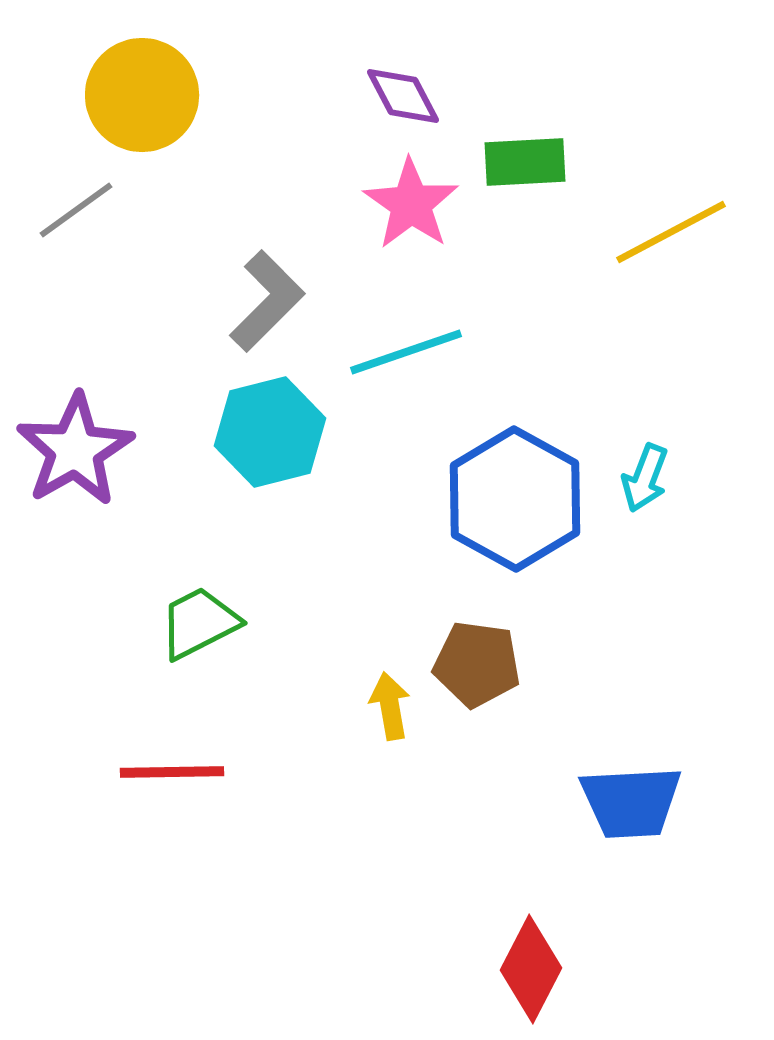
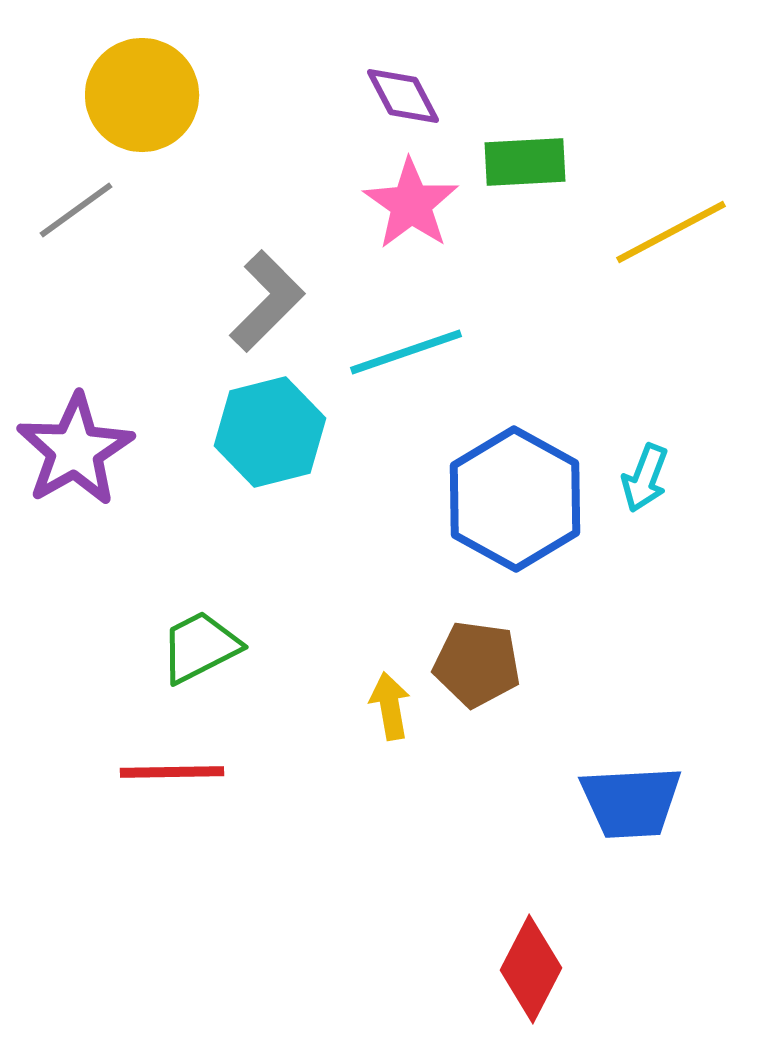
green trapezoid: moved 1 px right, 24 px down
